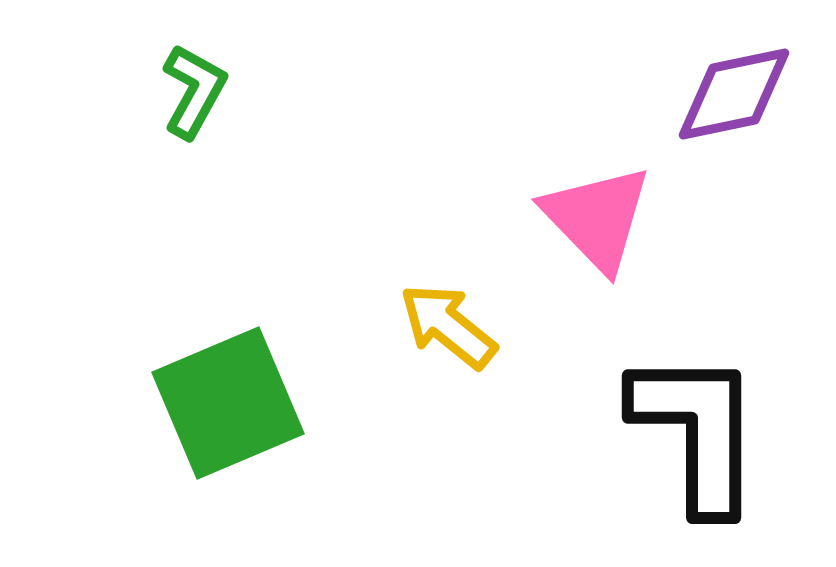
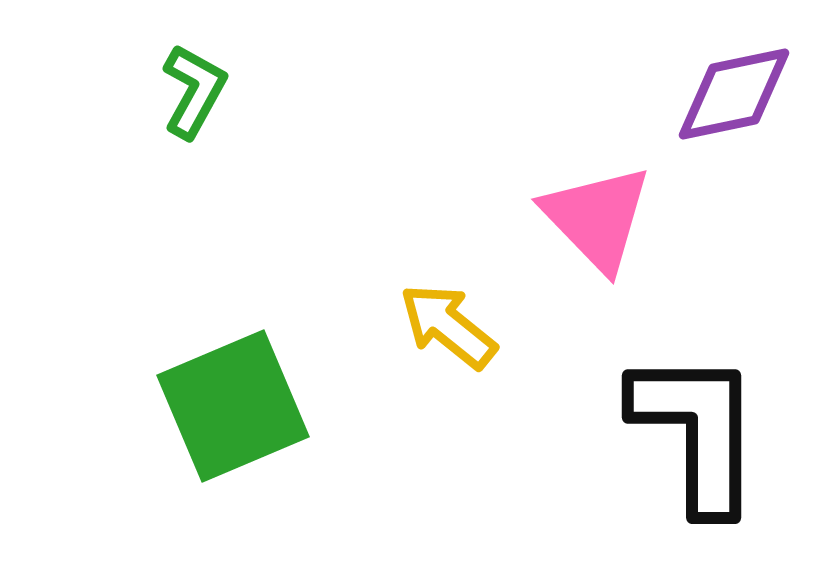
green square: moved 5 px right, 3 px down
